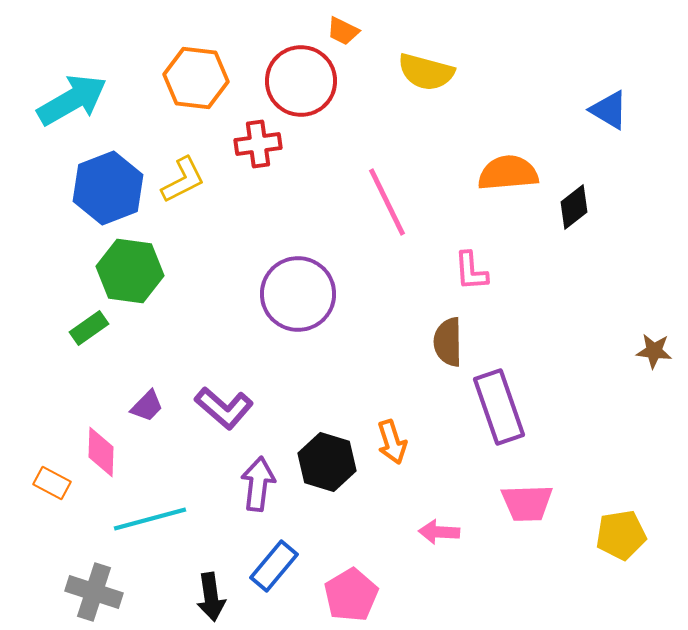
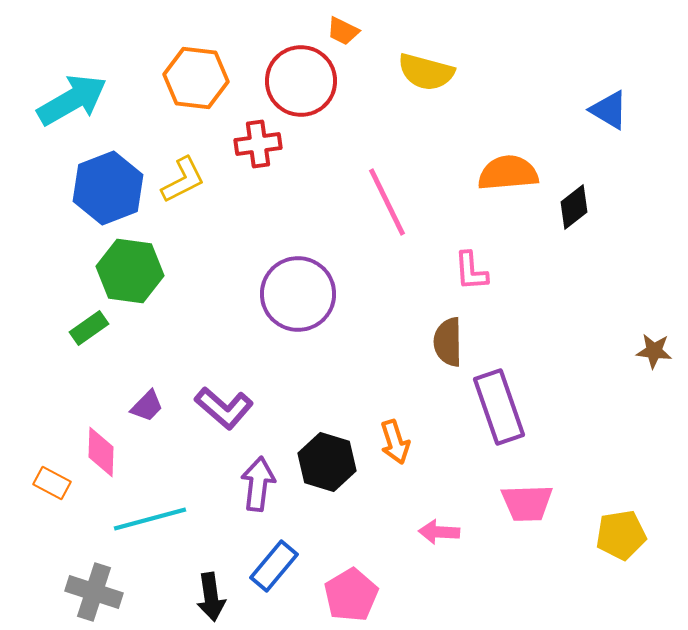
orange arrow: moved 3 px right
